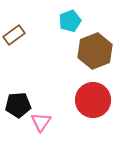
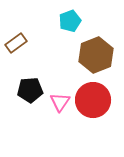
brown rectangle: moved 2 px right, 8 px down
brown hexagon: moved 1 px right, 4 px down
black pentagon: moved 12 px right, 15 px up
pink triangle: moved 19 px right, 20 px up
